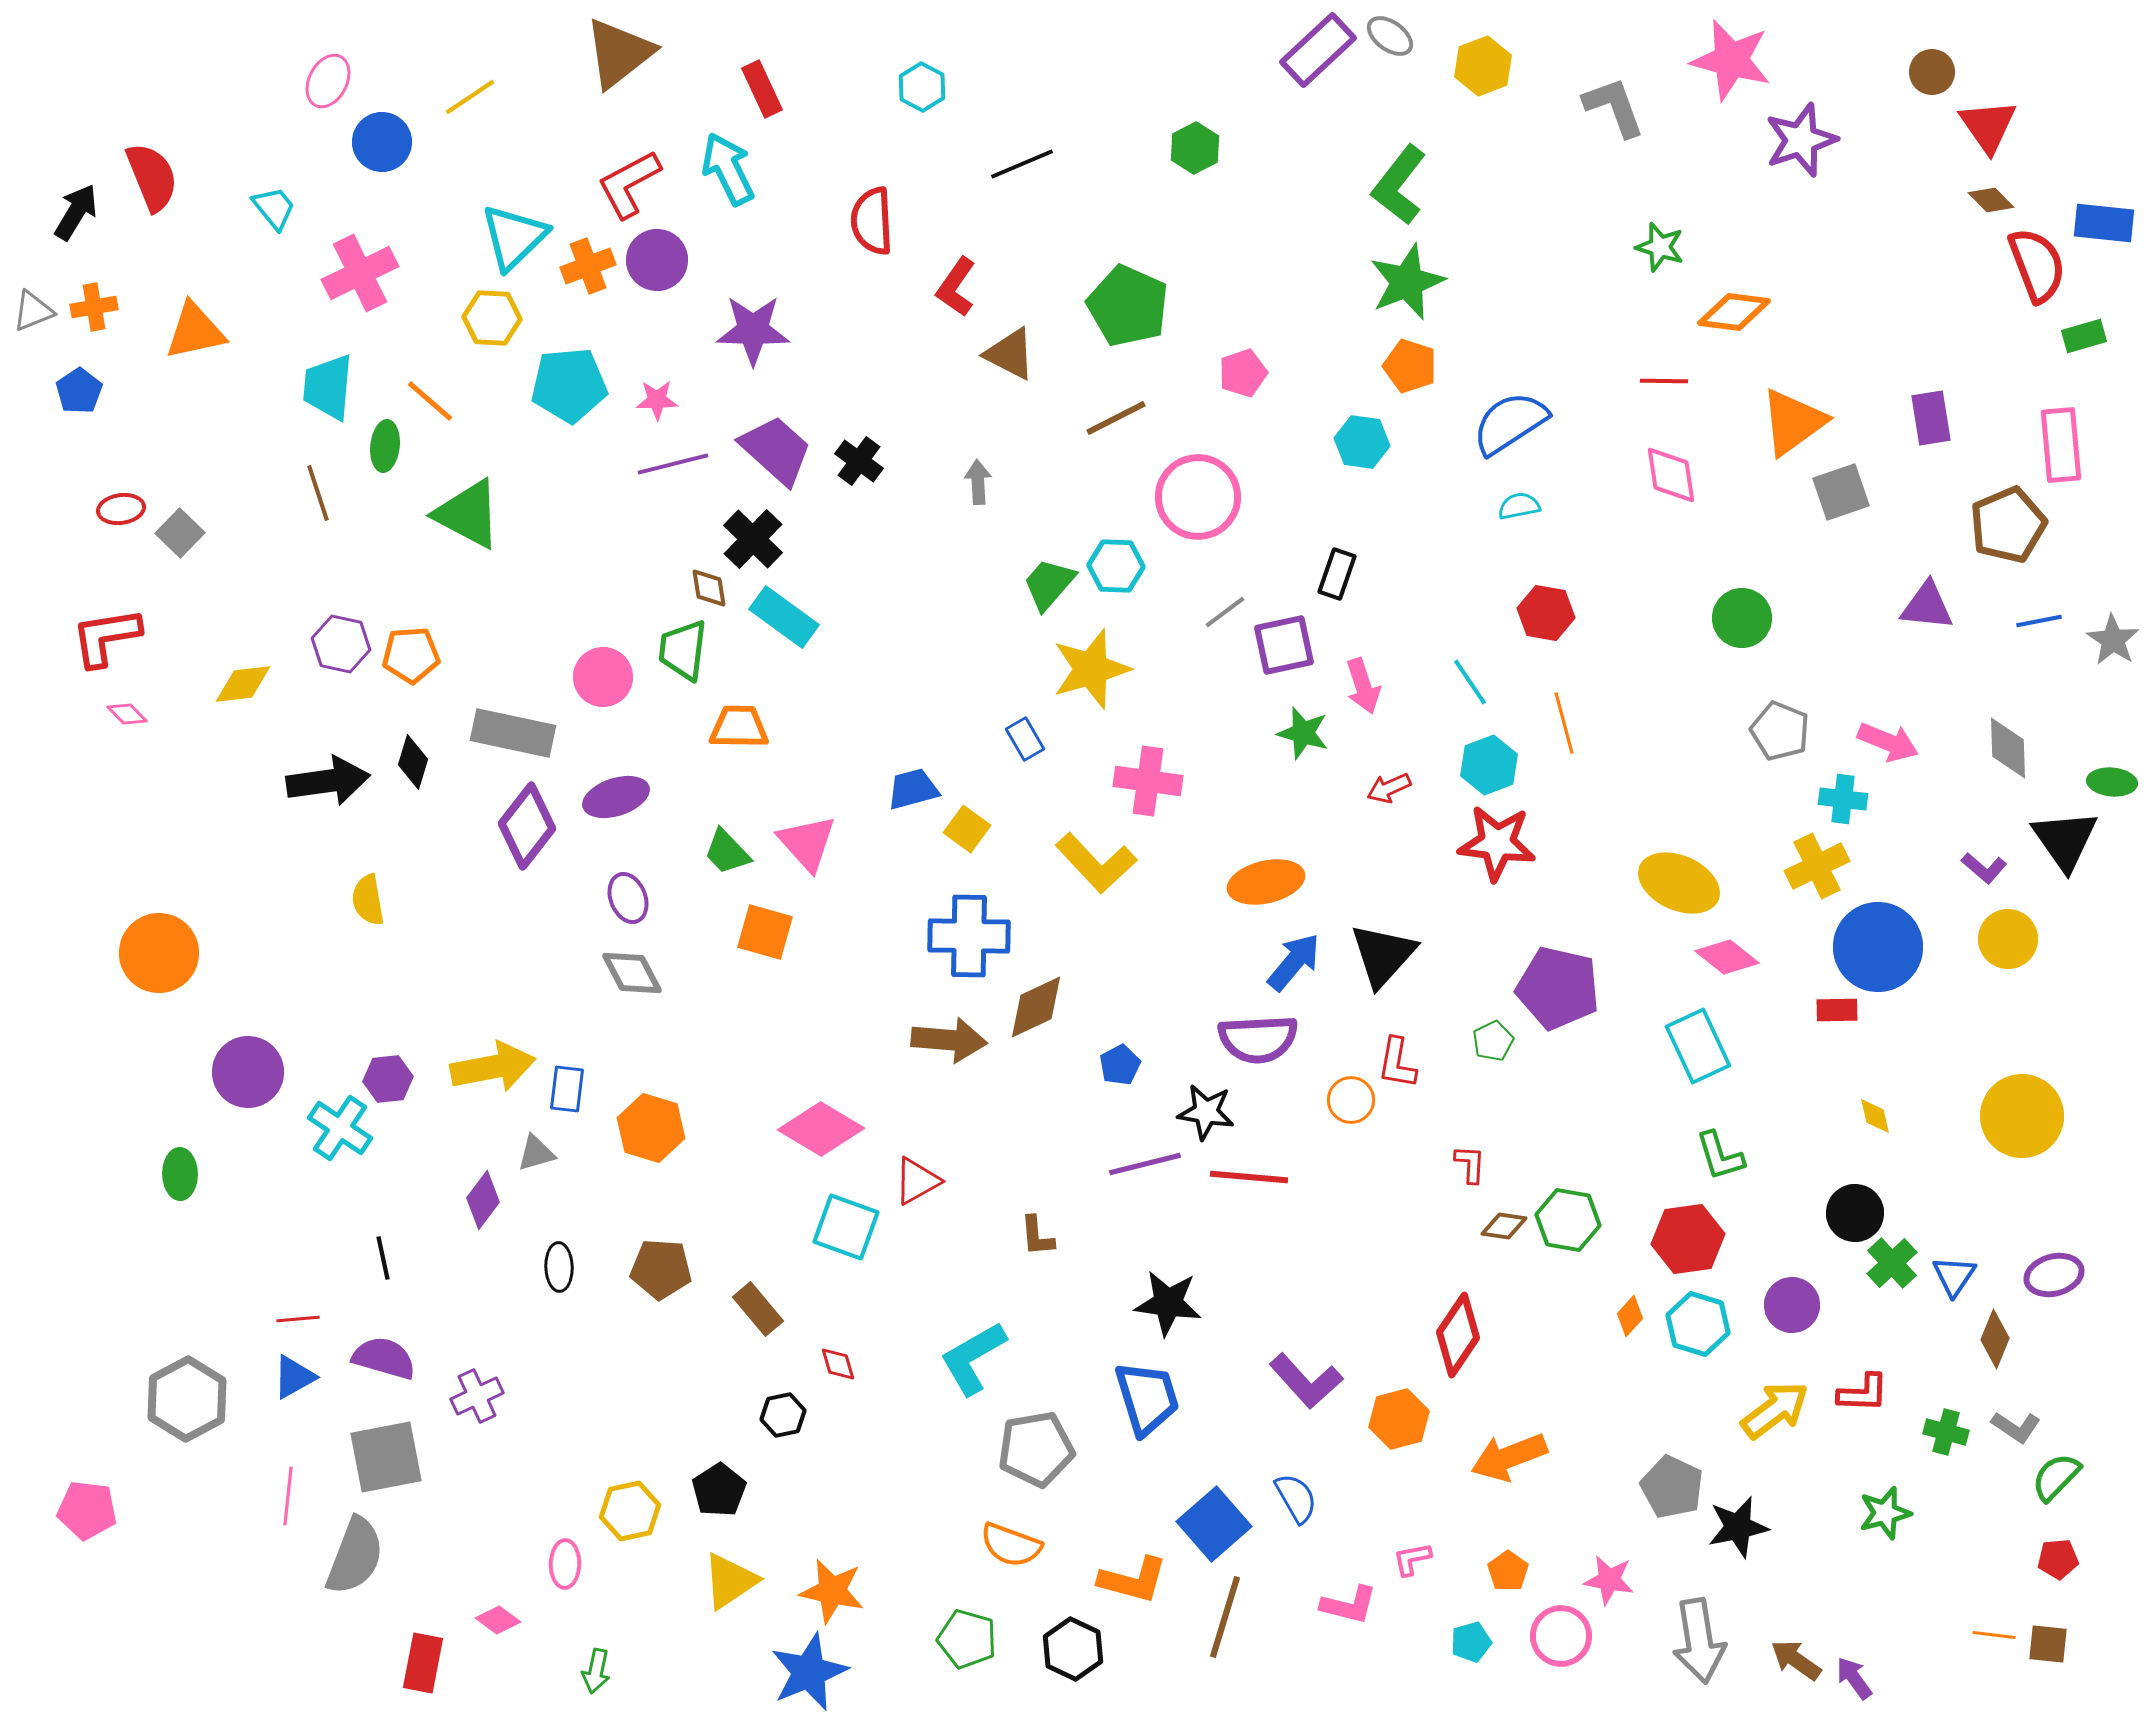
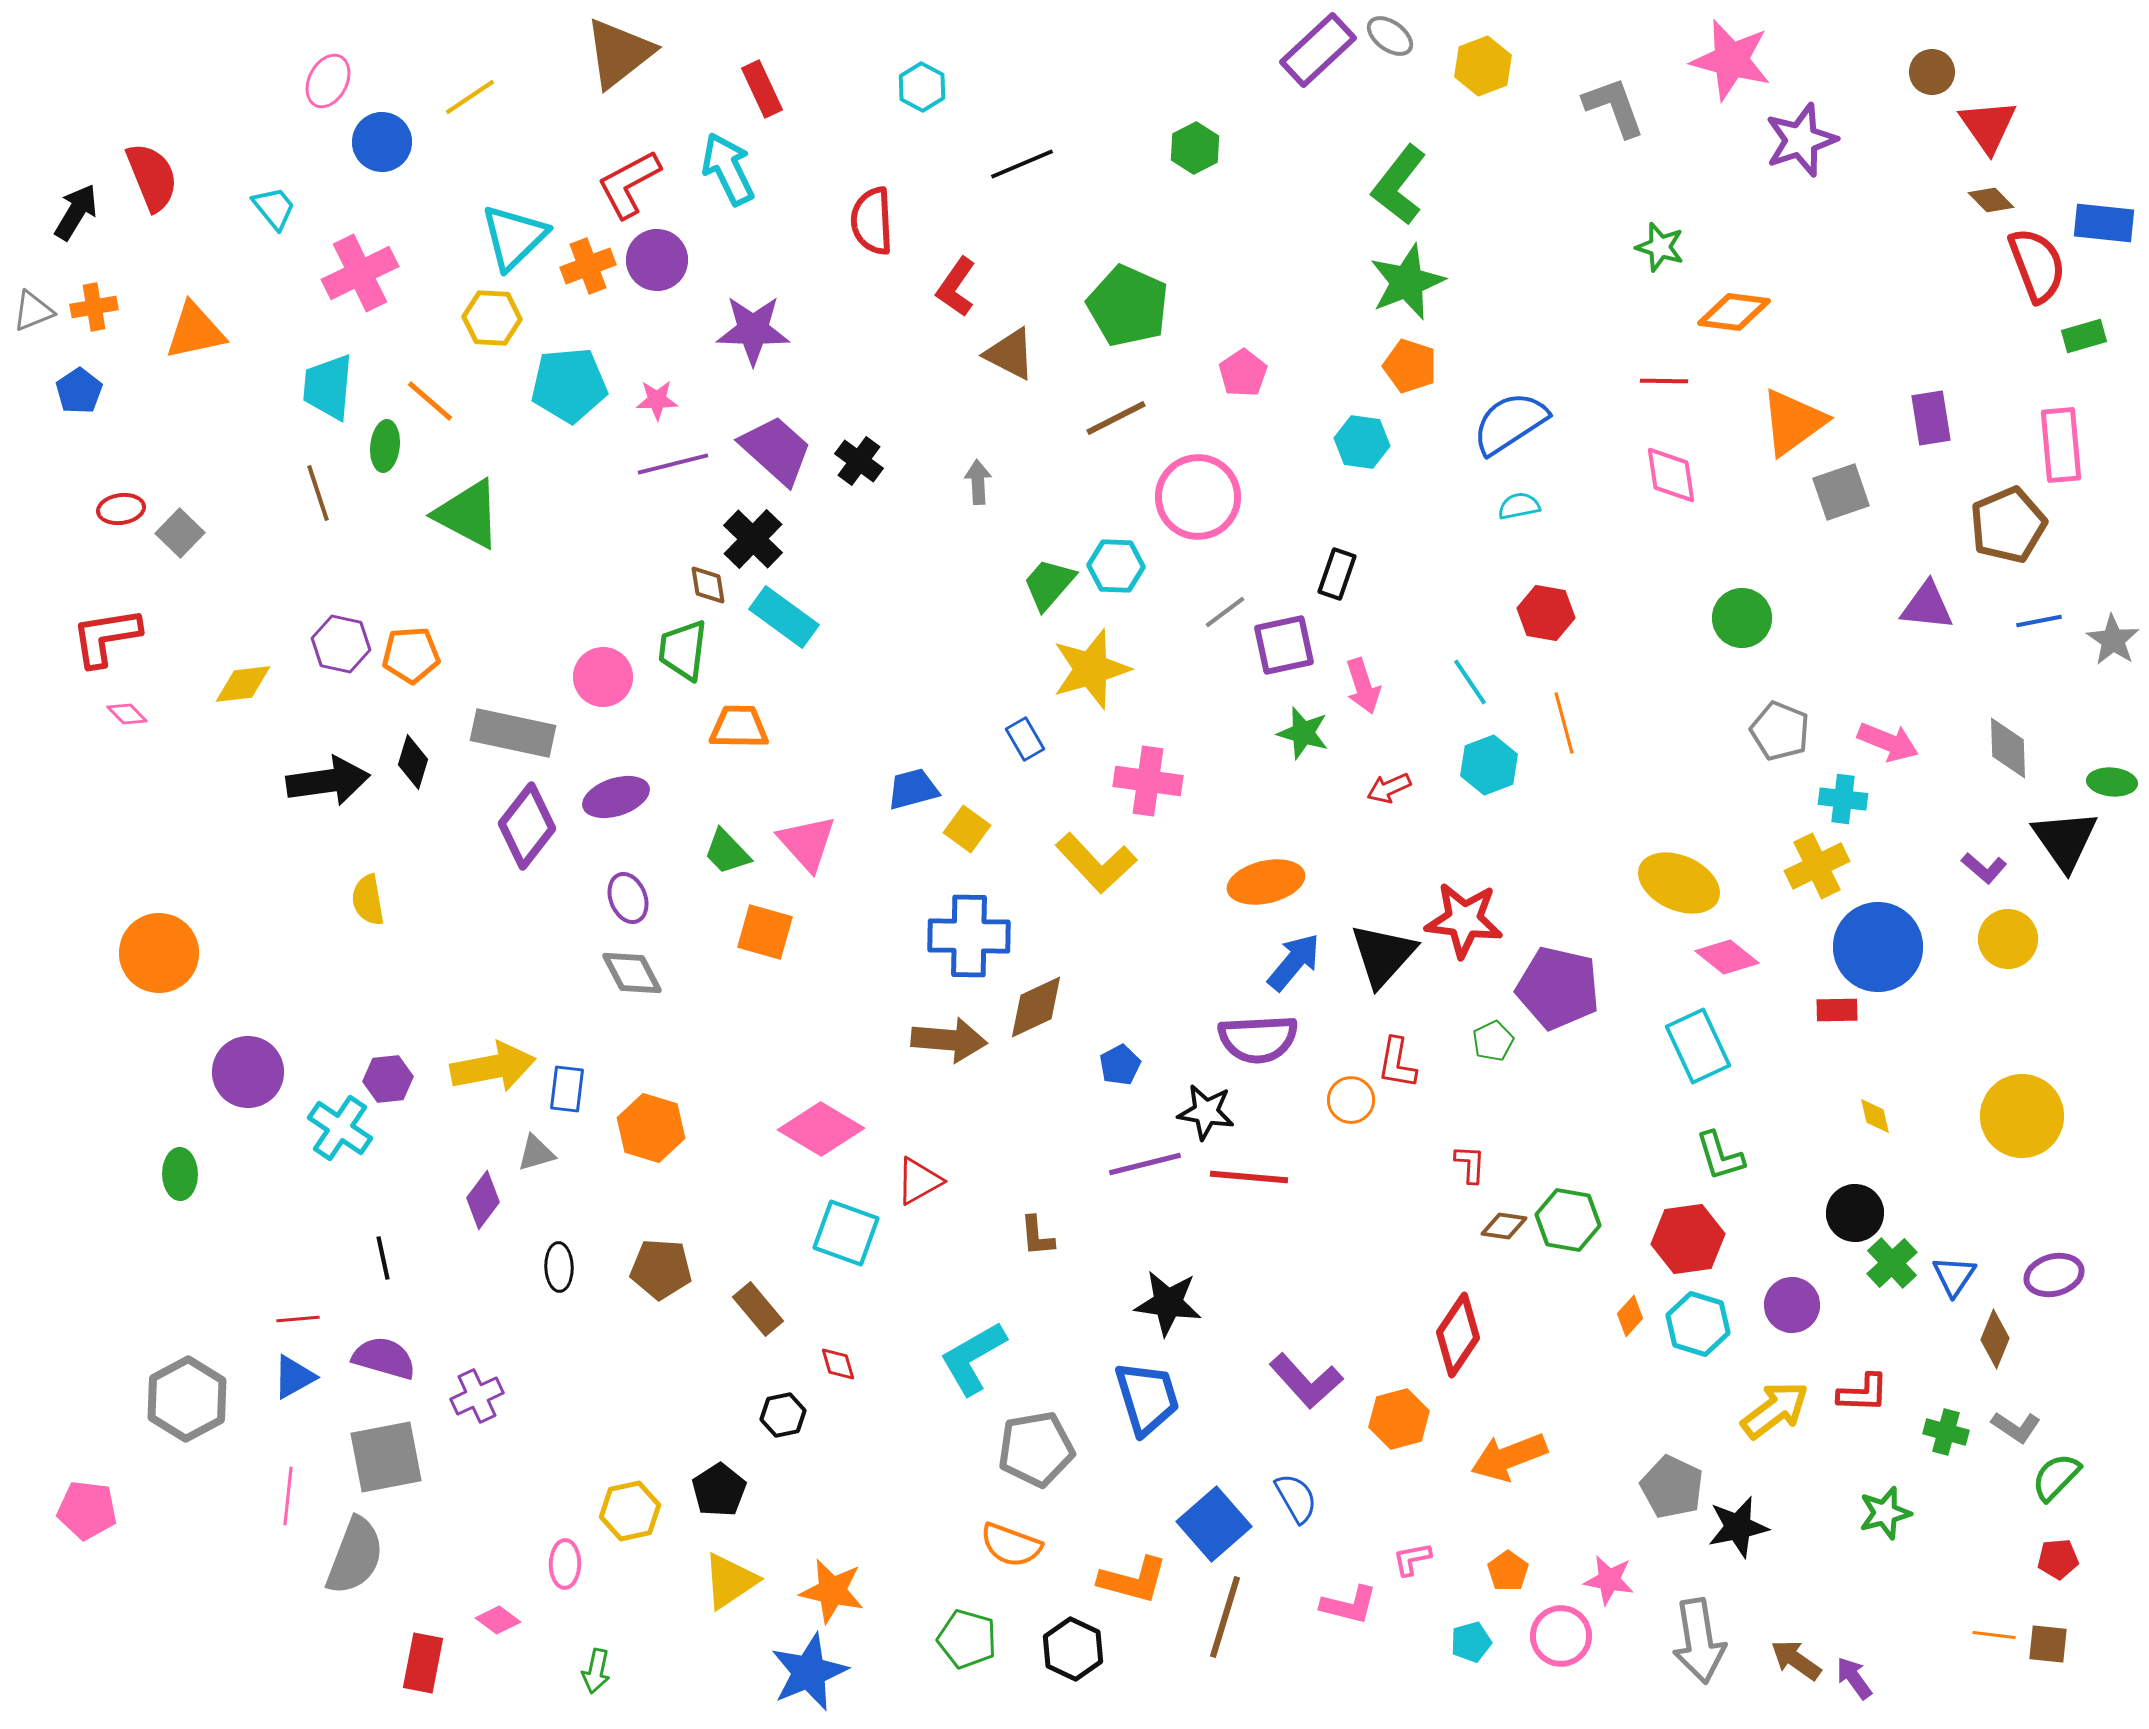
pink pentagon at (1243, 373): rotated 15 degrees counterclockwise
brown diamond at (709, 588): moved 1 px left, 3 px up
red star at (1497, 843): moved 33 px left, 77 px down
red triangle at (917, 1181): moved 2 px right
cyan square at (846, 1227): moved 6 px down
